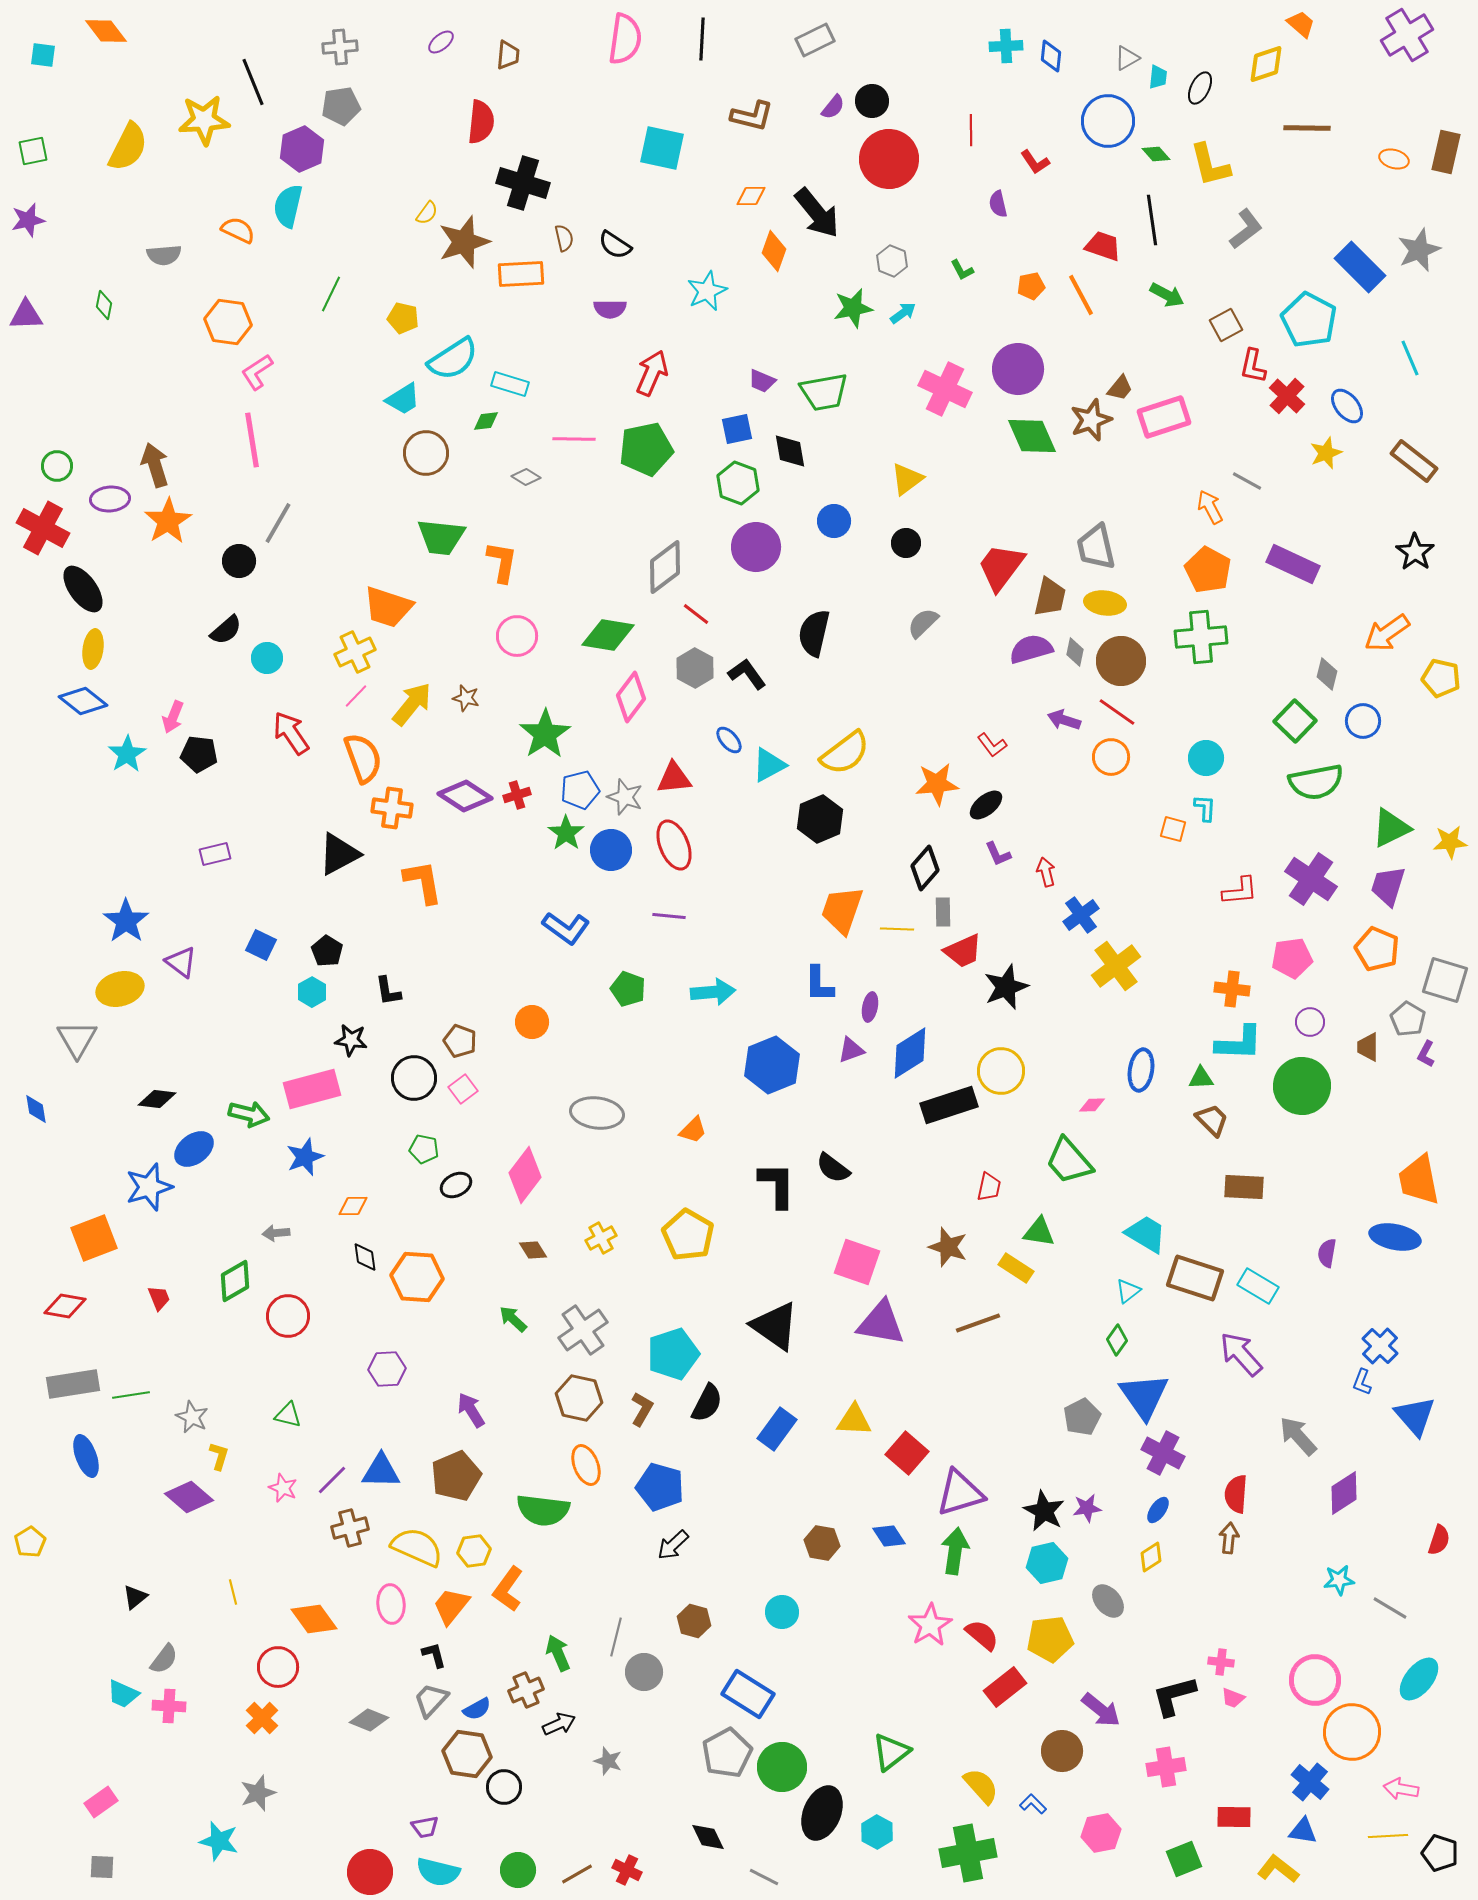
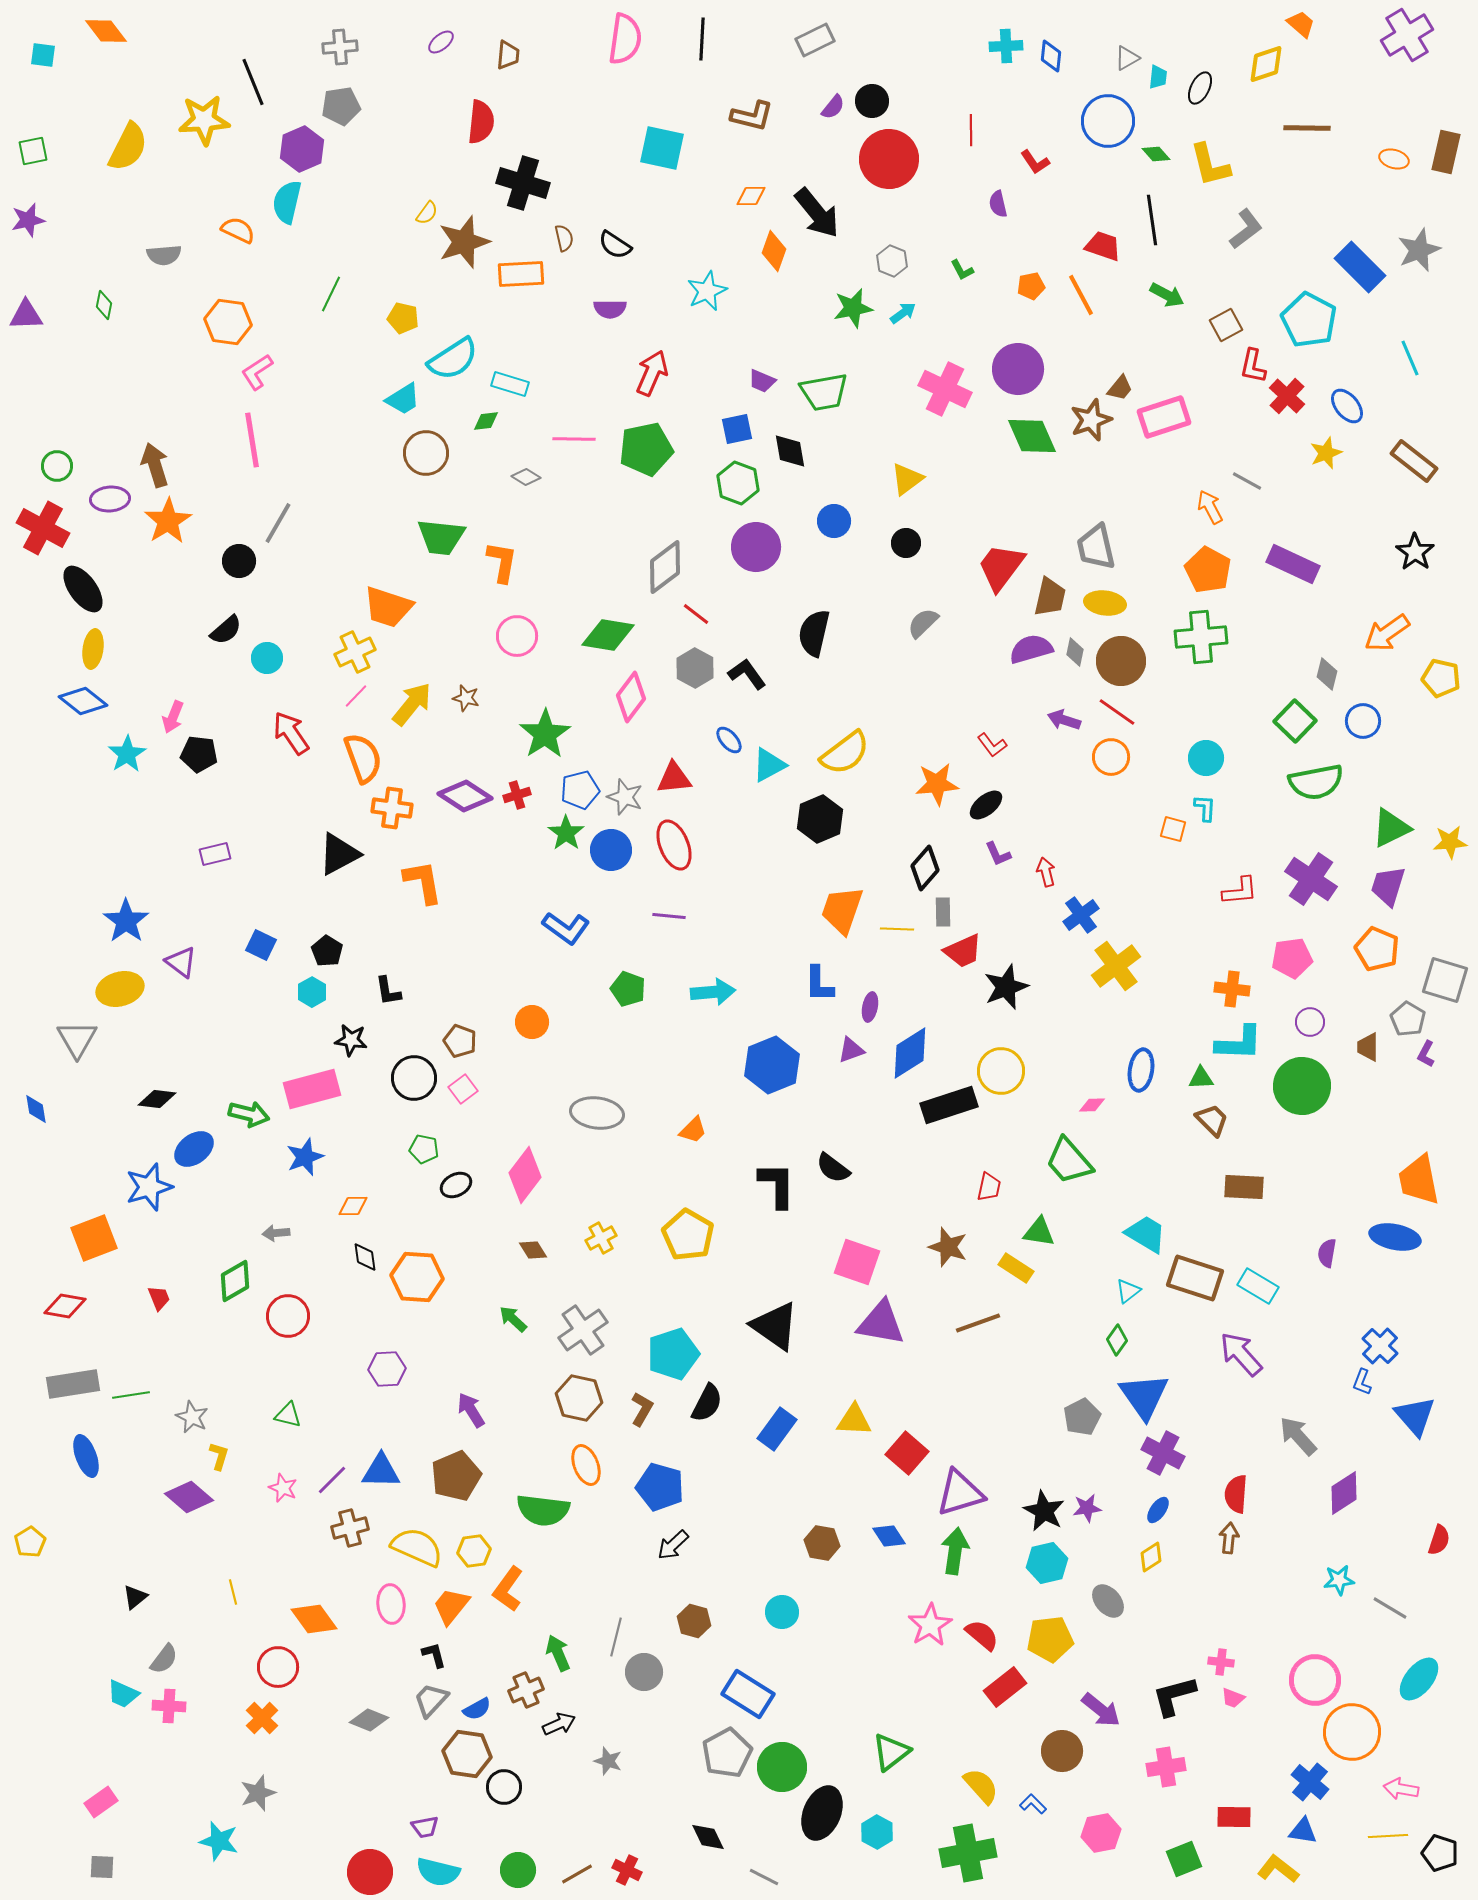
cyan semicircle at (288, 206): moved 1 px left, 4 px up
